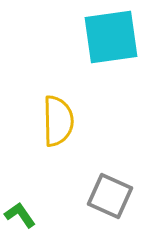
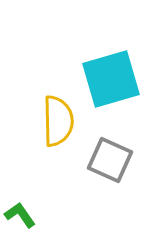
cyan square: moved 42 px down; rotated 8 degrees counterclockwise
gray square: moved 36 px up
